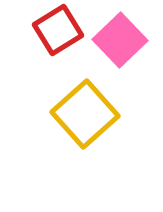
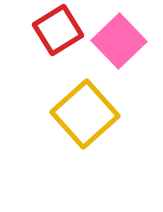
pink square: moved 1 px left, 1 px down
